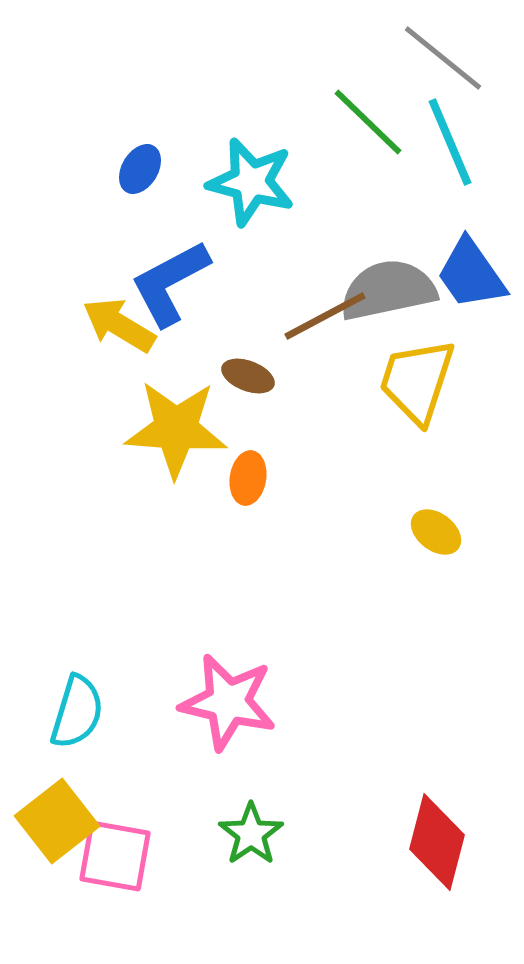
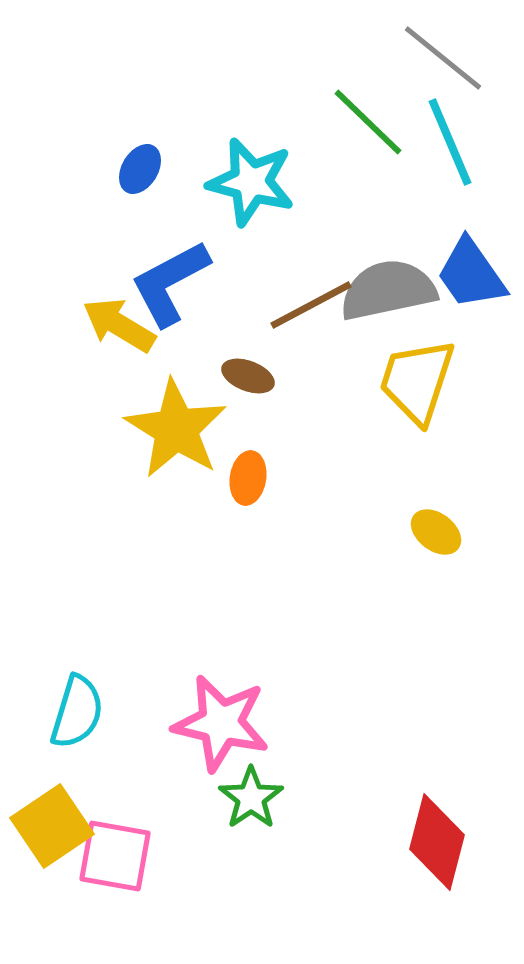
brown line: moved 14 px left, 11 px up
yellow star: rotated 28 degrees clockwise
pink star: moved 7 px left, 21 px down
yellow square: moved 5 px left, 5 px down; rotated 4 degrees clockwise
green star: moved 36 px up
